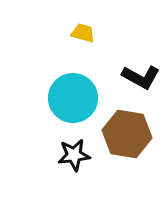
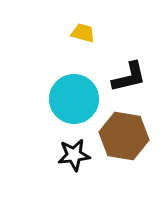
black L-shape: moved 12 px left; rotated 42 degrees counterclockwise
cyan circle: moved 1 px right, 1 px down
brown hexagon: moved 3 px left, 2 px down
